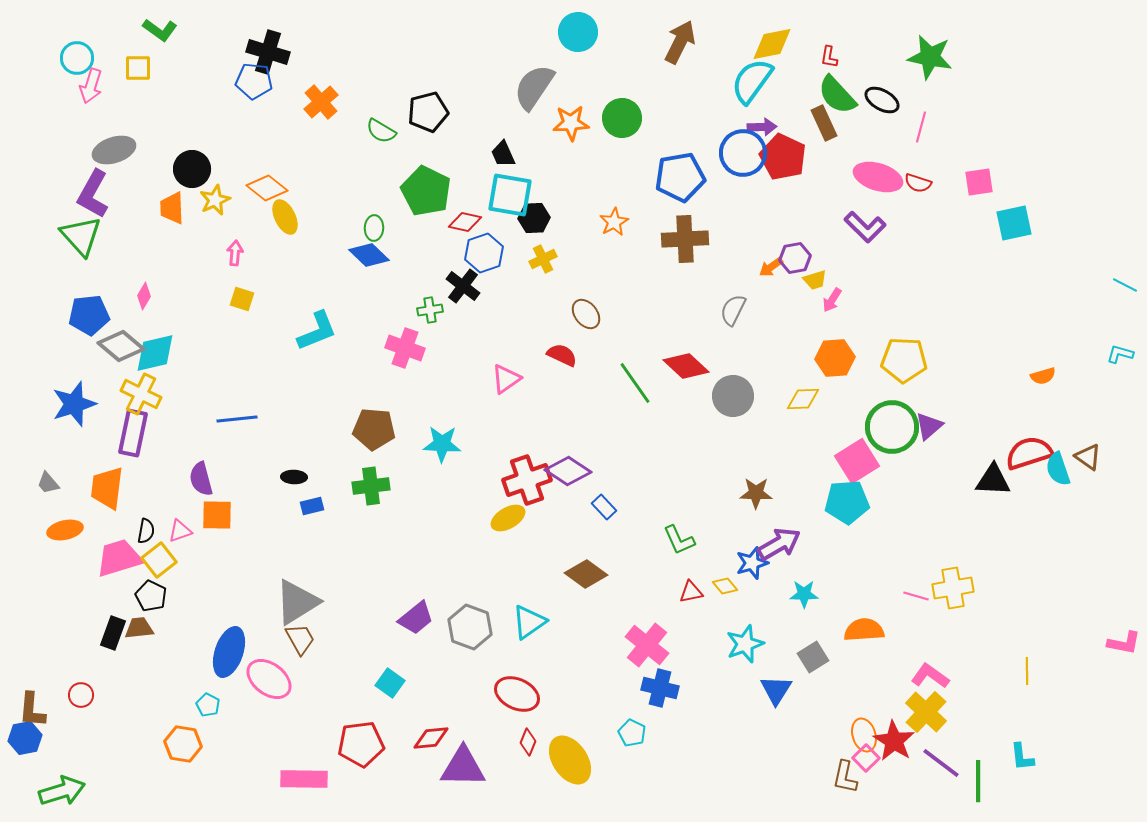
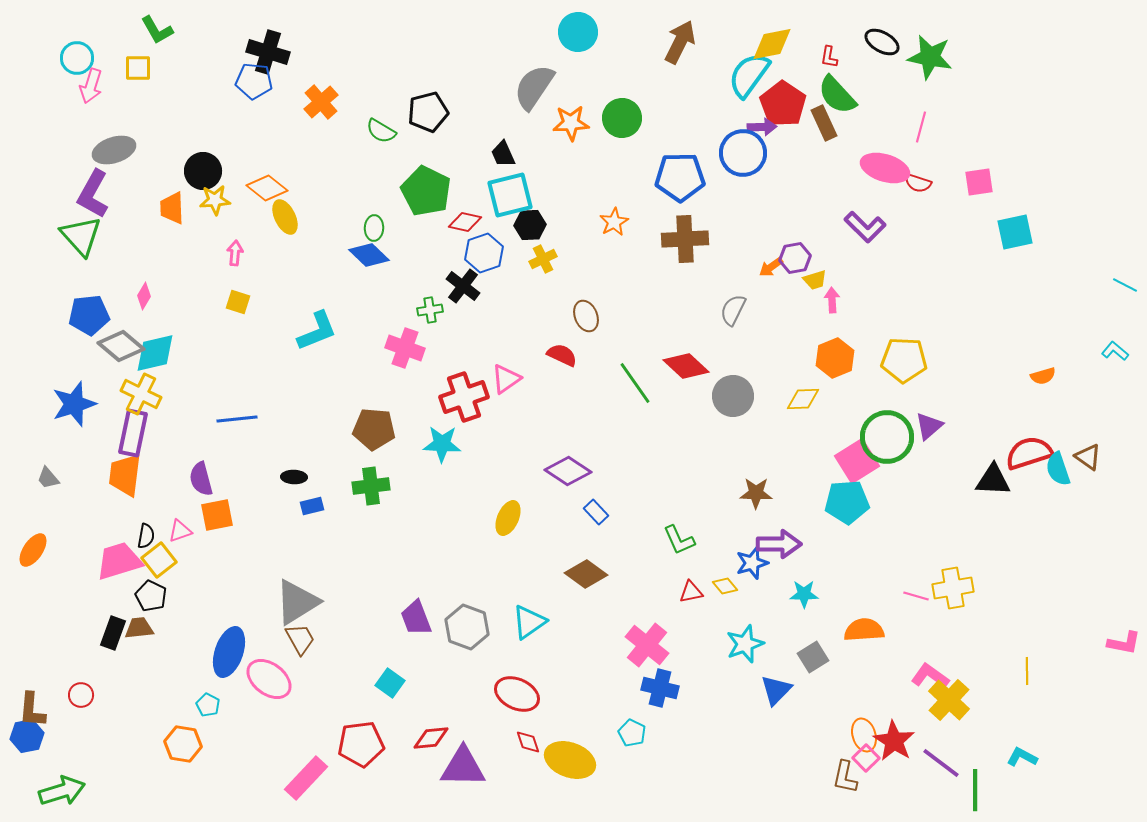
green L-shape at (160, 30): moved 3 px left; rotated 24 degrees clockwise
cyan semicircle at (752, 81): moved 3 px left, 6 px up
black ellipse at (882, 100): moved 58 px up
red pentagon at (783, 157): moved 53 px up; rotated 9 degrees clockwise
black circle at (192, 169): moved 11 px right, 2 px down
blue pentagon at (680, 177): rotated 9 degrees clockwise
pink ellipse at (878, 177): moved 7 px right, 9 px up
cyan square at (510, 195): rotated 24 degrees counterclockwise
yellow star at (215, 200): rotated 20 degrees clockwise
black hexagon at (534, 218): moved 4 px left, 7 px down
cyan square at (1014, 223): moved 1 px right, 9 px down
yellow square at (242, 299): moved 4 px left, 3 px down
pink arrow at (832, 300): rotated 145 degrees clockwise
brown ellipse at (586, 314): moved 2 px down; rotated 16 degrees clockwise
cyan L-shape at (1120, 354): moved 5 px left, 3 px up; rotated 24 degrees clockwise
orange hexagon at (835, 358): rotated 18 degrees counterclockwise
green circle at (892, 427): moved 5 px left, 10 px down
red cross at (527, 480): moved 63 px left, 83 px up
gray trapezoid at (48, 483): moved 5 px up
orange trapezoid at (107, 488): moved 18 px right, 13 px up
blue rectangle at (604, 507): moved 8 px left, 5 px down
orange square at (217, 515): rotated 12 degrees counterclockwise
yellow ellipse at (508, 518): rotated 36 degrees counterclockwise
orange ellipse at (65, 530): moved 32 px left, 20 px down; rotated 44 degrees counterclockwise
black semicircle at (146, 531): moved 5 px down
purple arrow at (779, 544): rotated 30 degrees clockwise
pink trapezoid at (119, 558): moved 3 px down
purple trapezoid at (416, 618): rotated 108 degrees clockwise
gray hexagon at (470, 627): moved 3 px left
blue triangle at (776, 690): rotated 12 degrees clockwise
yellow cross at (926, 712): moved 23 px right, 12 px up
blue hexagon at (25, 738): moved 2 px right, 2 px up
red diamond at (528, 742): rotated 40 degrees counterclockwise
cyan L-shape at (1022, 757): rotated 124 degrees clockwise
yellow ellipse at (570, 760): rotated 36 degrees counterclockwise
pink rectangle at (304, 779): moved 2 px right, 1 px up; rotated 48 degrees counterclockwise
green line at (978, 781): moved 3 px left, 9 px down
